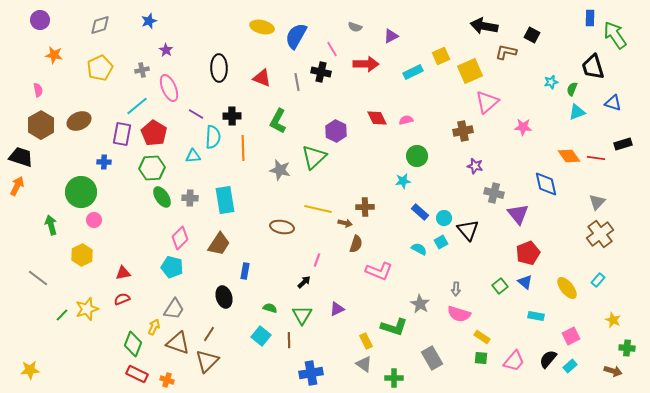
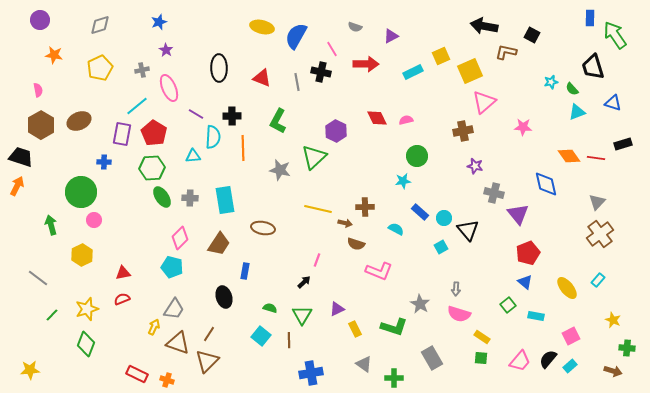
blue star at (149, 21): moved 10 px right, 1 px down
green semicircle at (572, 89): rotated 64 degrees counterclockwise
pink triangle at (487, 102): moved 3 px left
brown ellipse at (282, 227): moved 19 px left, 1 px down
cyan square at (441, 242): moved 5 px down
brown semicircle at (356, 244): rotated 90 degrees clockwise
cyan semicircle at (419, 249): moved 23 px left, 20 px up
green square at (500, 286): moved 8 px right, 19 px down
green line at (62, 315): moved 10 px left
yellow rectangle at (366, 341): moved 11 px left, 12 px up
green diamond at (133, 344): moved 47 px left
pink trapezoid at (514, 361): moved 6 px right
